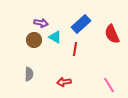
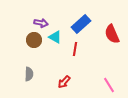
red arrow: rotated 40 degrees counterclockwise
